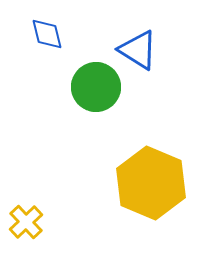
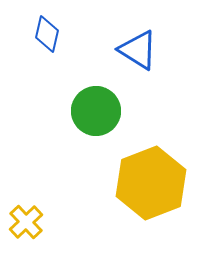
blue diamond: rotated 27 degrees clockwise
green circle: moved 24 px down
yellow hexagon: rotated 16 degrees clockwise
